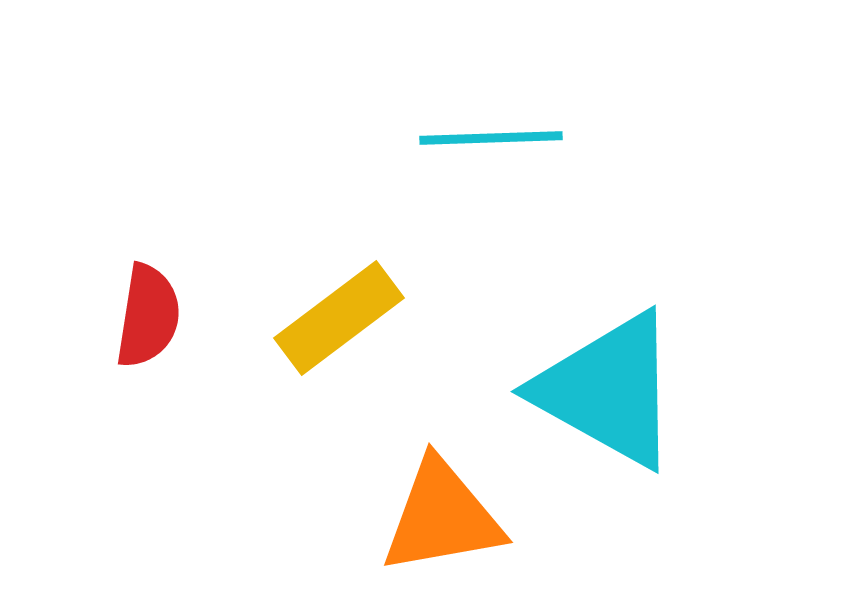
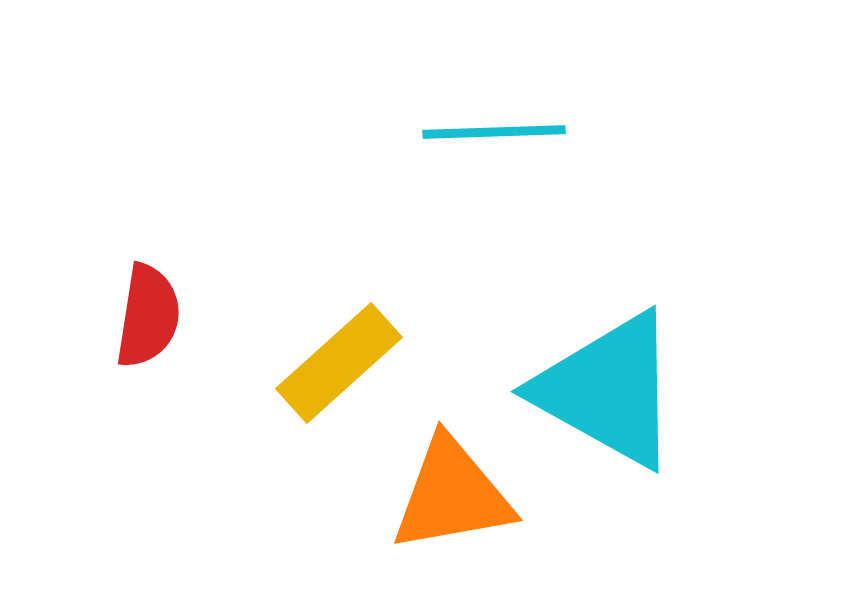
cyan line: moved 3 px right, 6 px up
yellow rectangle: moved 45 px down; rotated 5 degrees counterclockwise
orange triangle: moved 10 px right, 22 px up
